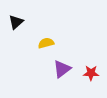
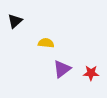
black triangle: moved 1 px left, 1 px up
yellow semicircle: rotated 21 degrees clockwise
